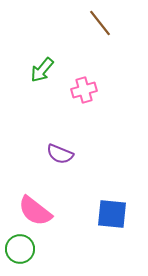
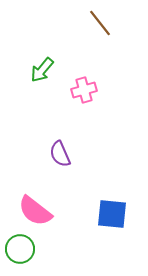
purple semicircle: rotated 44 degrees clockwise
